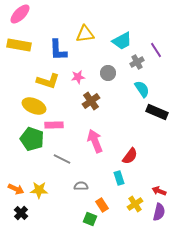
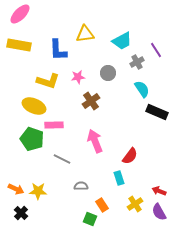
yellow star: moved 1 px left, 1 px down
purple semicircle: rotated 138 degrees clockwise
